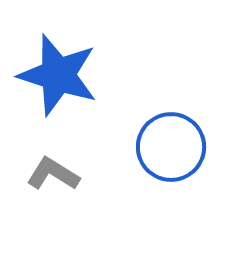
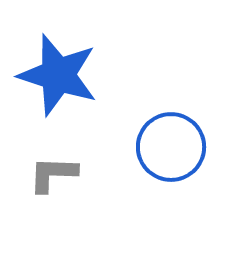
gray L-shape: rotated 30 degrees counterclockwise
